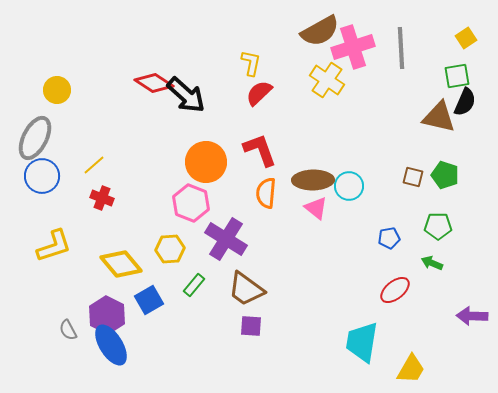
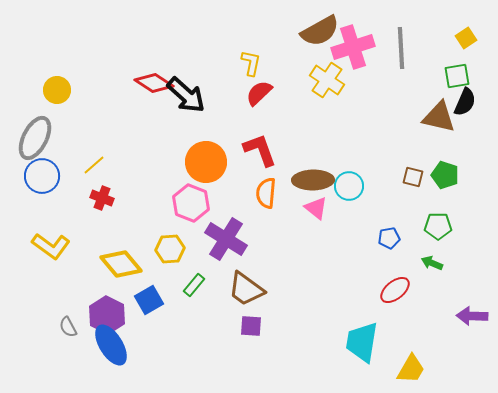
yellow L-shape at (54, 246): moved 3 px left; rotated 54 degrees clockwise
gray semicircle at (68, 330): moved 3 px up
